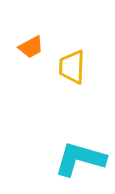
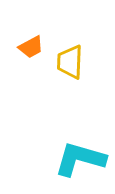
yellow trapezoid: moved 2 px left, 5 px up
